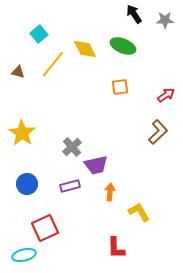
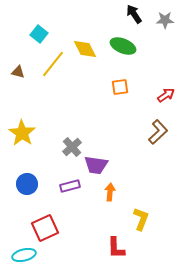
cyan square: rotated 12 degrees counterclockwise
purple trapezoid: rotated 20 degrees clockwise
yellow L-shape: moved 2 px right, 7 px down; rotated 50 degrees clockwise
